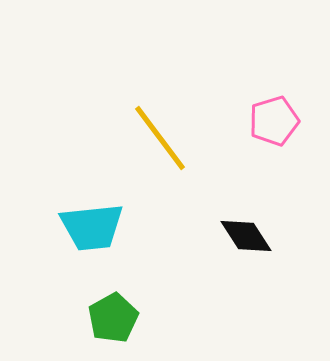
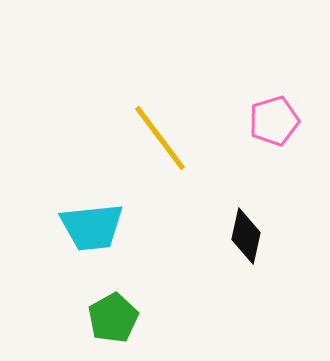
black diamond: rotated 46 degrees clockwise
